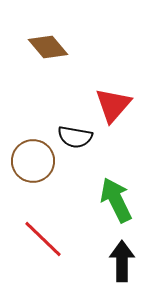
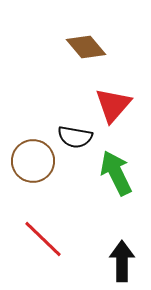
brown diamond: moved 38 px right
green arrow: moved 27 px up
